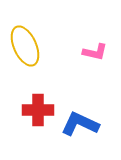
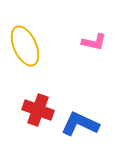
pink L-shape: moved 1 px left, 10 px up
red cross: rotated 20 degrees clockwise
